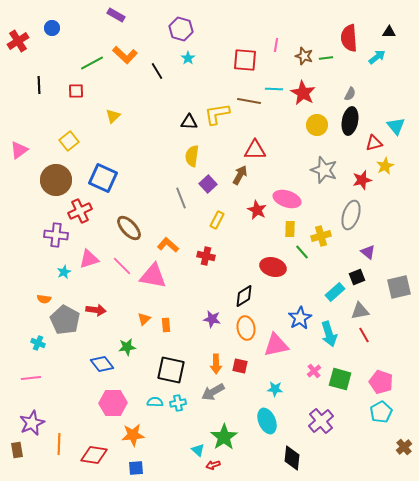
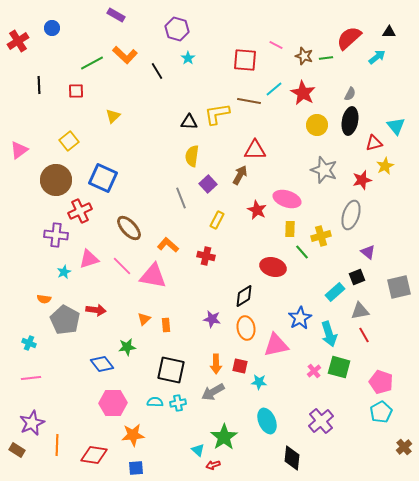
purple hexagon at (181, 29): moved 4 px left
red semicircle at (349, 38): rotated 52 degrees clockwise
pink line at (276, 45): rotated 72 degrees counterclockwise
cyan line at (274, 89): rotated 42 degrees counterclockwise
cyan cross at (38, 343): moved 9 px left
green square at (340, 379): moved 1 px left, 12 px up
cyan star at (275, 389): moved 16 px left, 7 px up
orange line at (59, 444): moved 2 px left, 1 px down
brown rectangle at (17, 450): rotated 49 degrees counterclockwise
